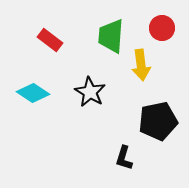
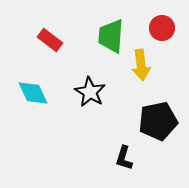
cyan diamond: rotated 32 degrees clockwise
